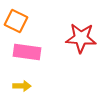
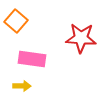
orange square: rotated 15 degrees clockwise
pink rectangle: moved 5 px right, 7 px down
